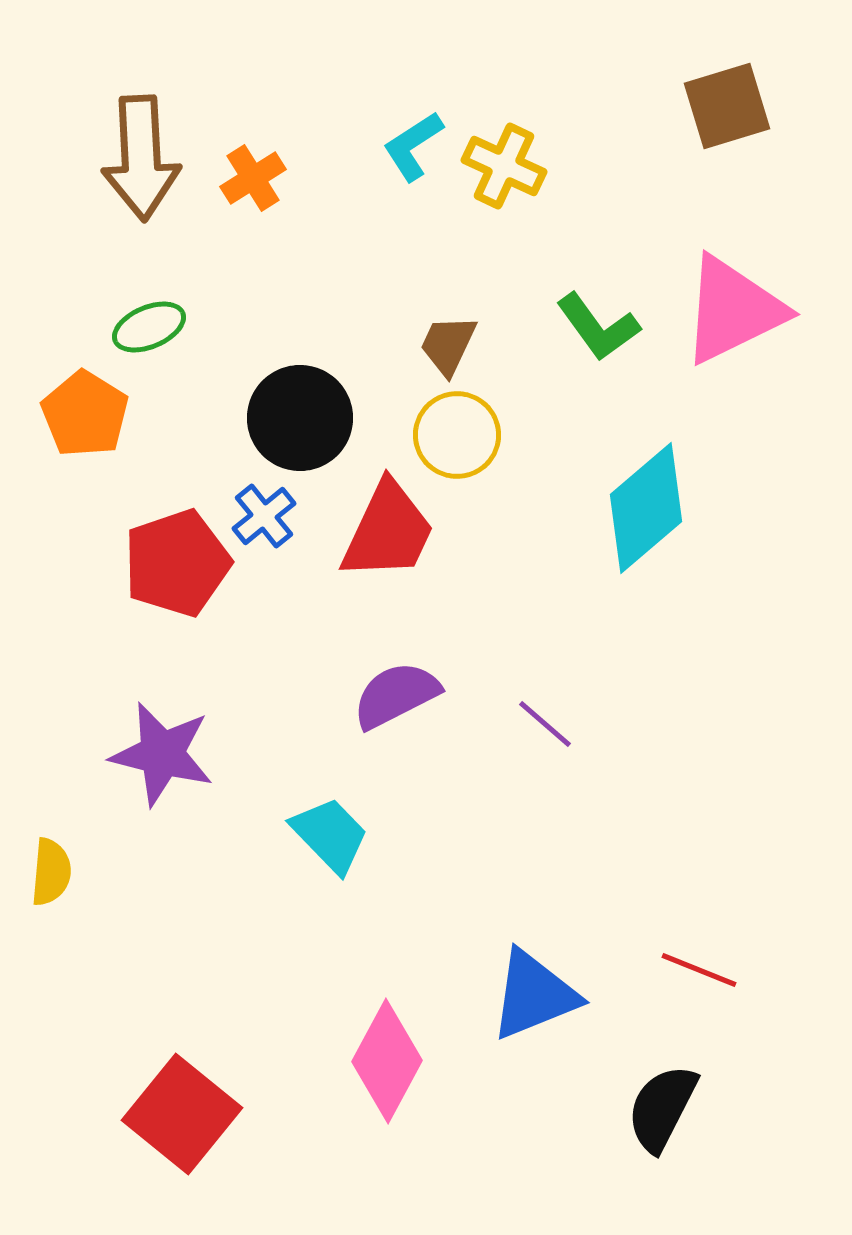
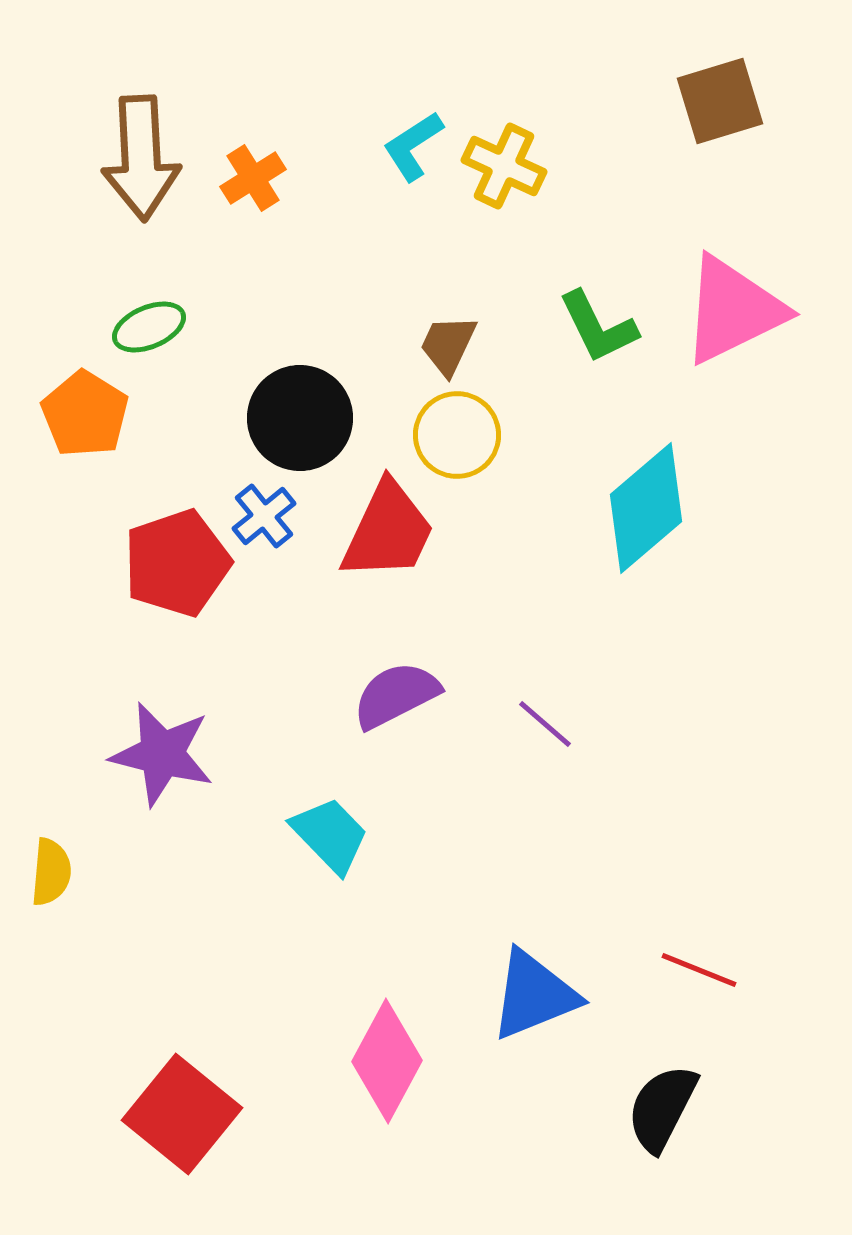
brown square: moved 7 px left, 5 px up
green L-shape: rotated 10 degrees clockwise
